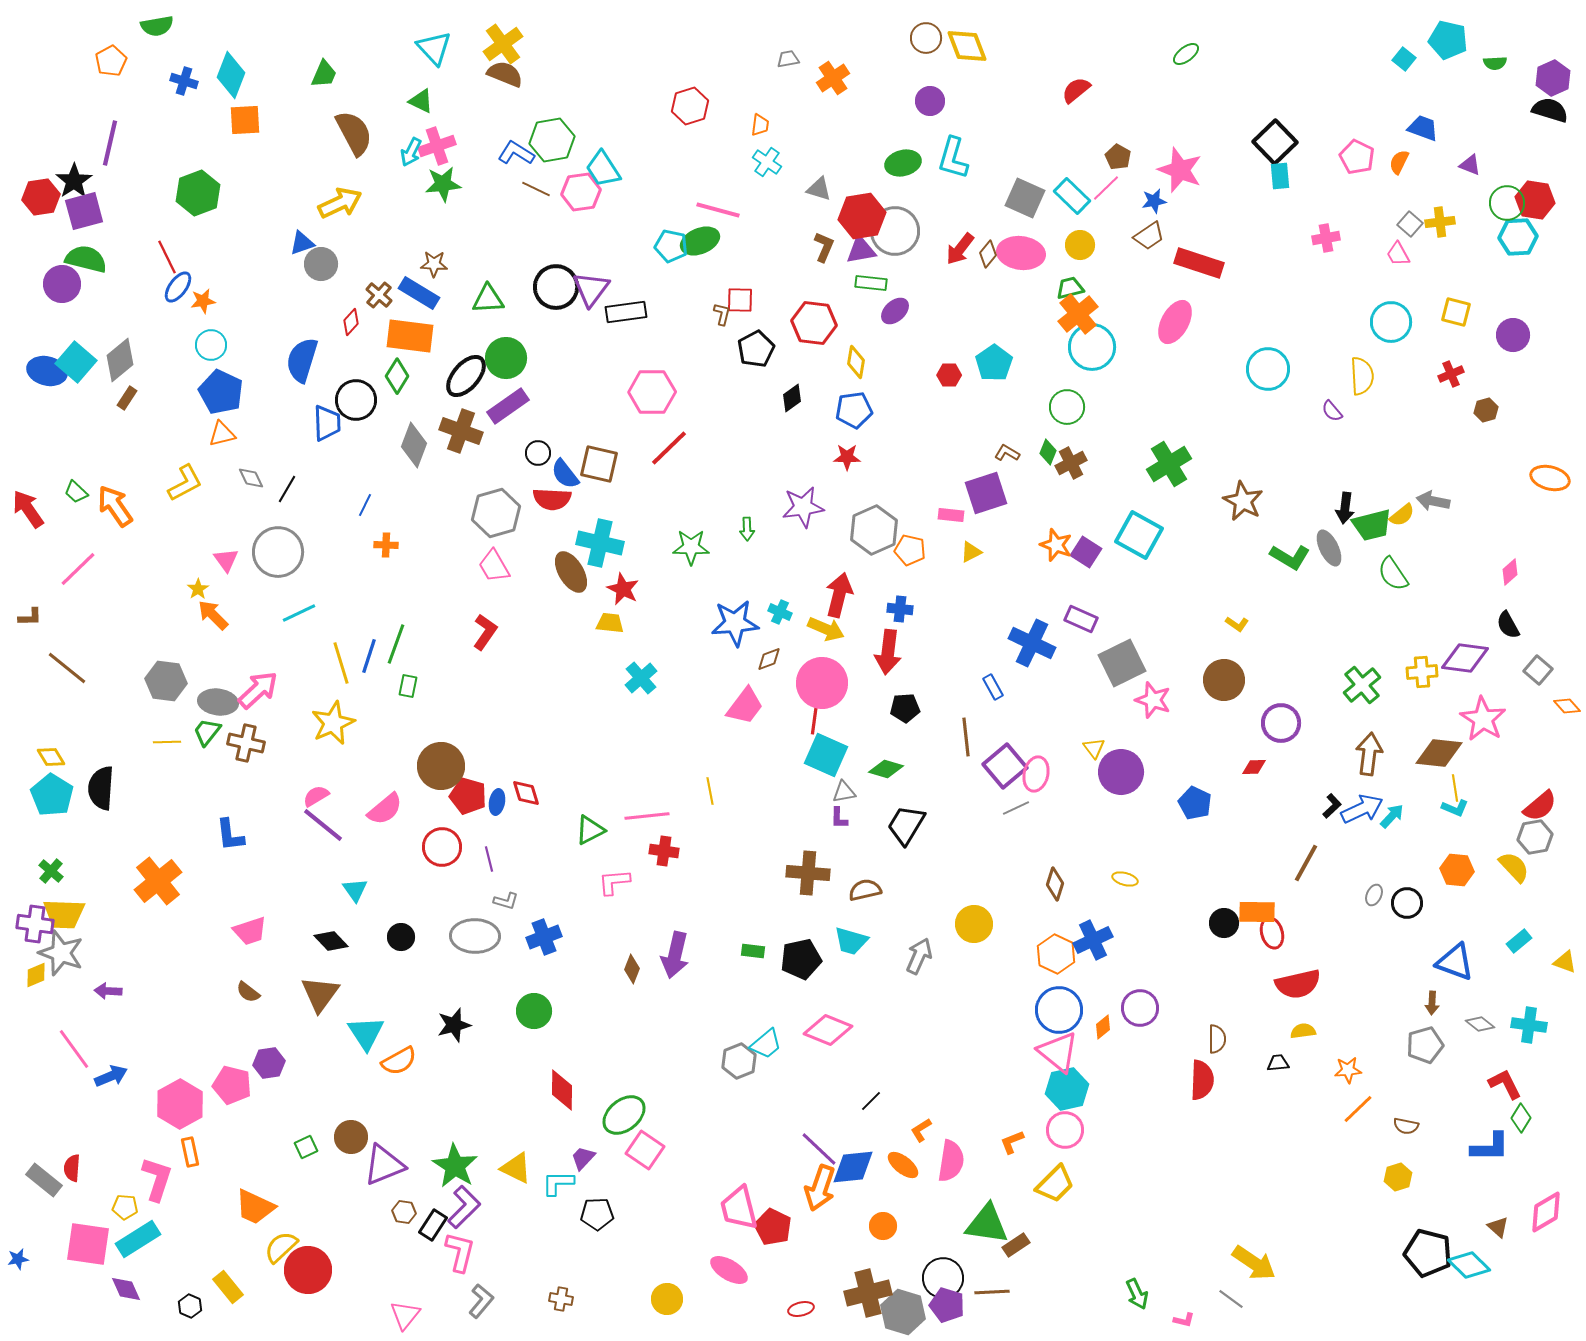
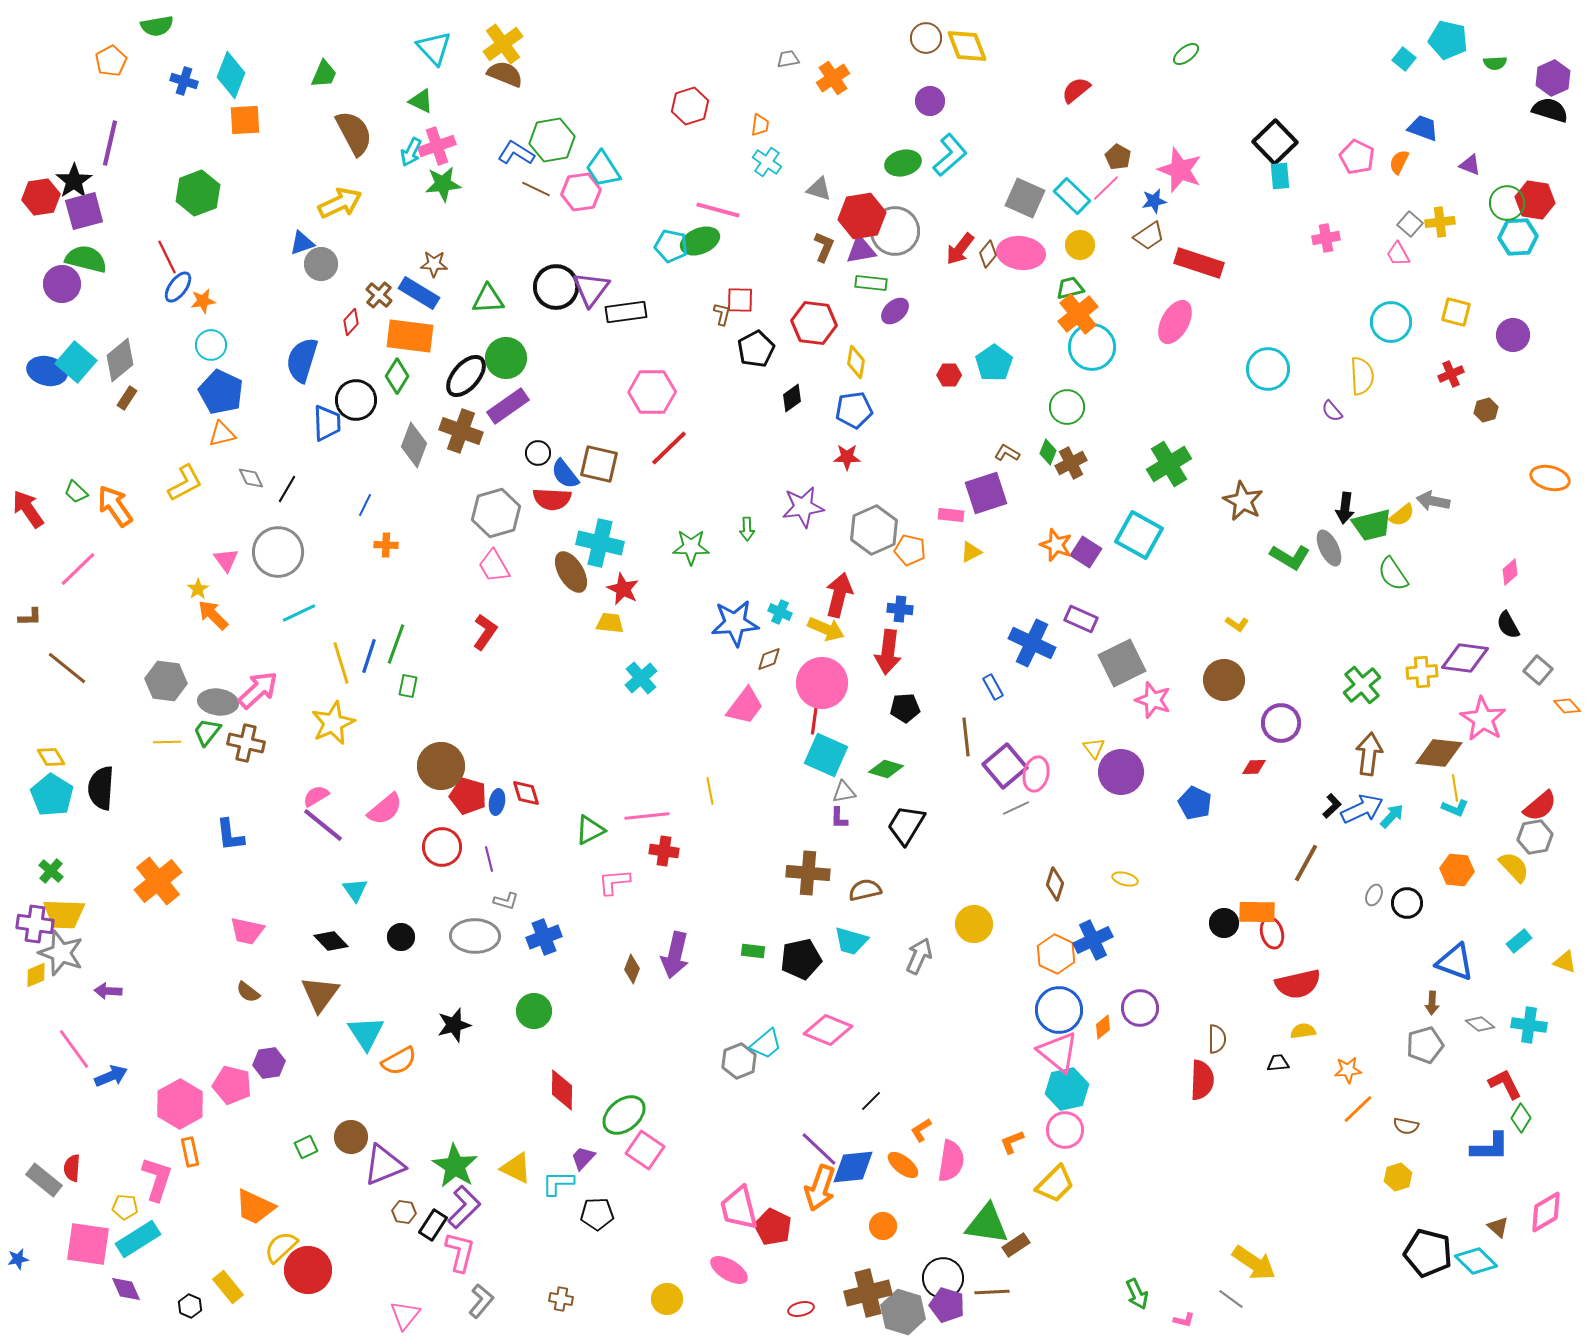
cyan L-shape at (953, 158): moved 3 px left, 3 px up; rotated 147 degrees counterclockwise
pink trapezoid at (250, 931): moved 3 px left; rotated 30 degrees clockwise
cyan diamond at (1469, 1265): moved 7 px right, 4 px up
